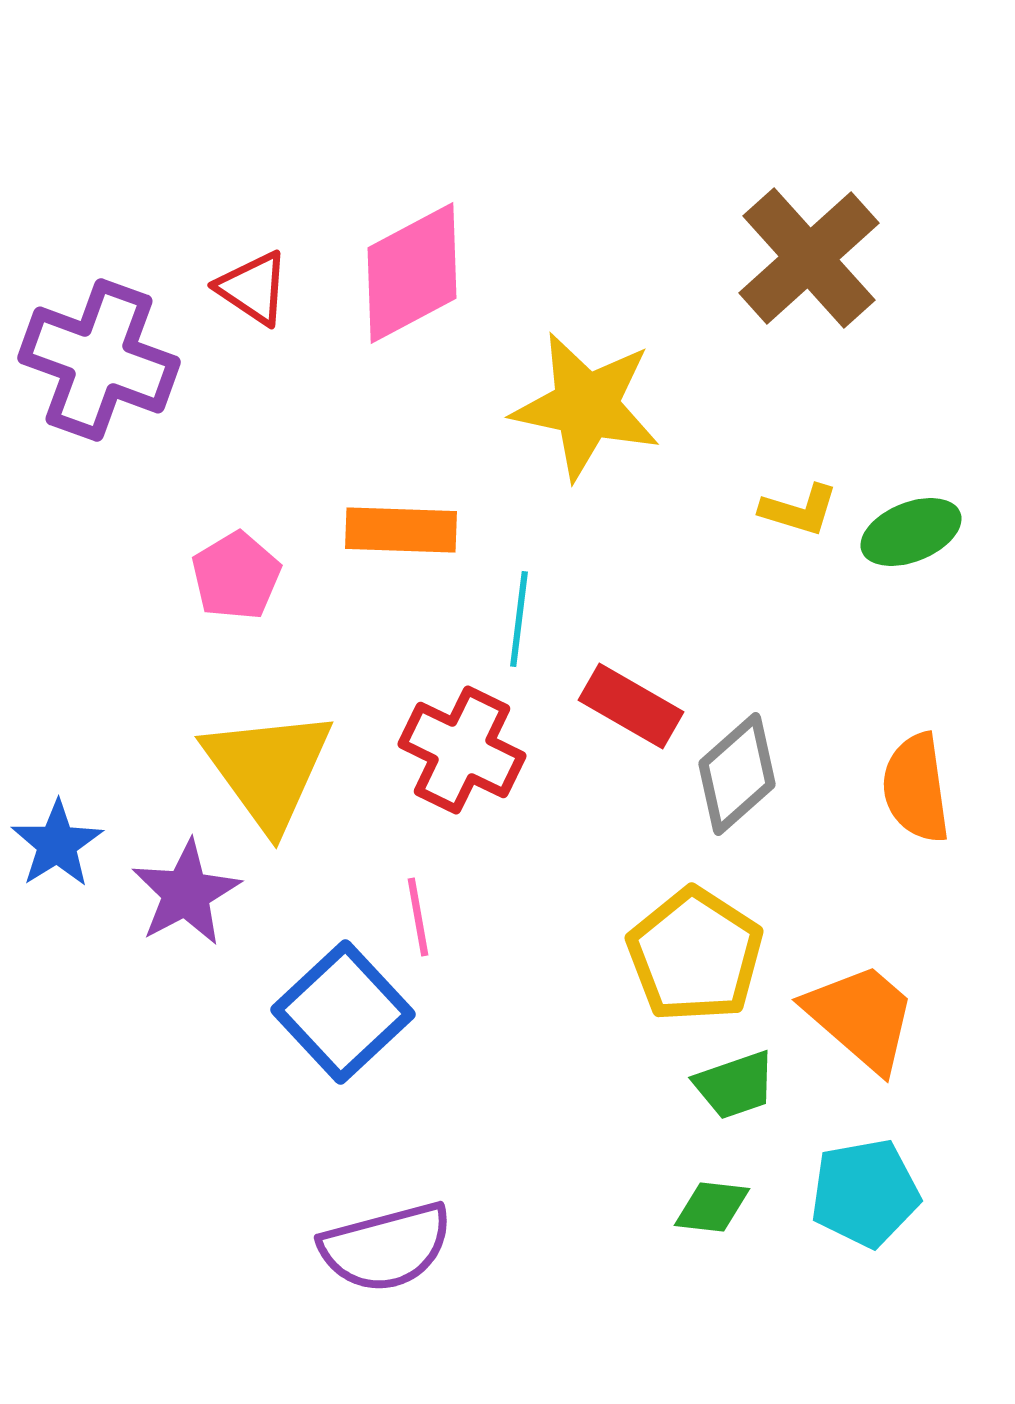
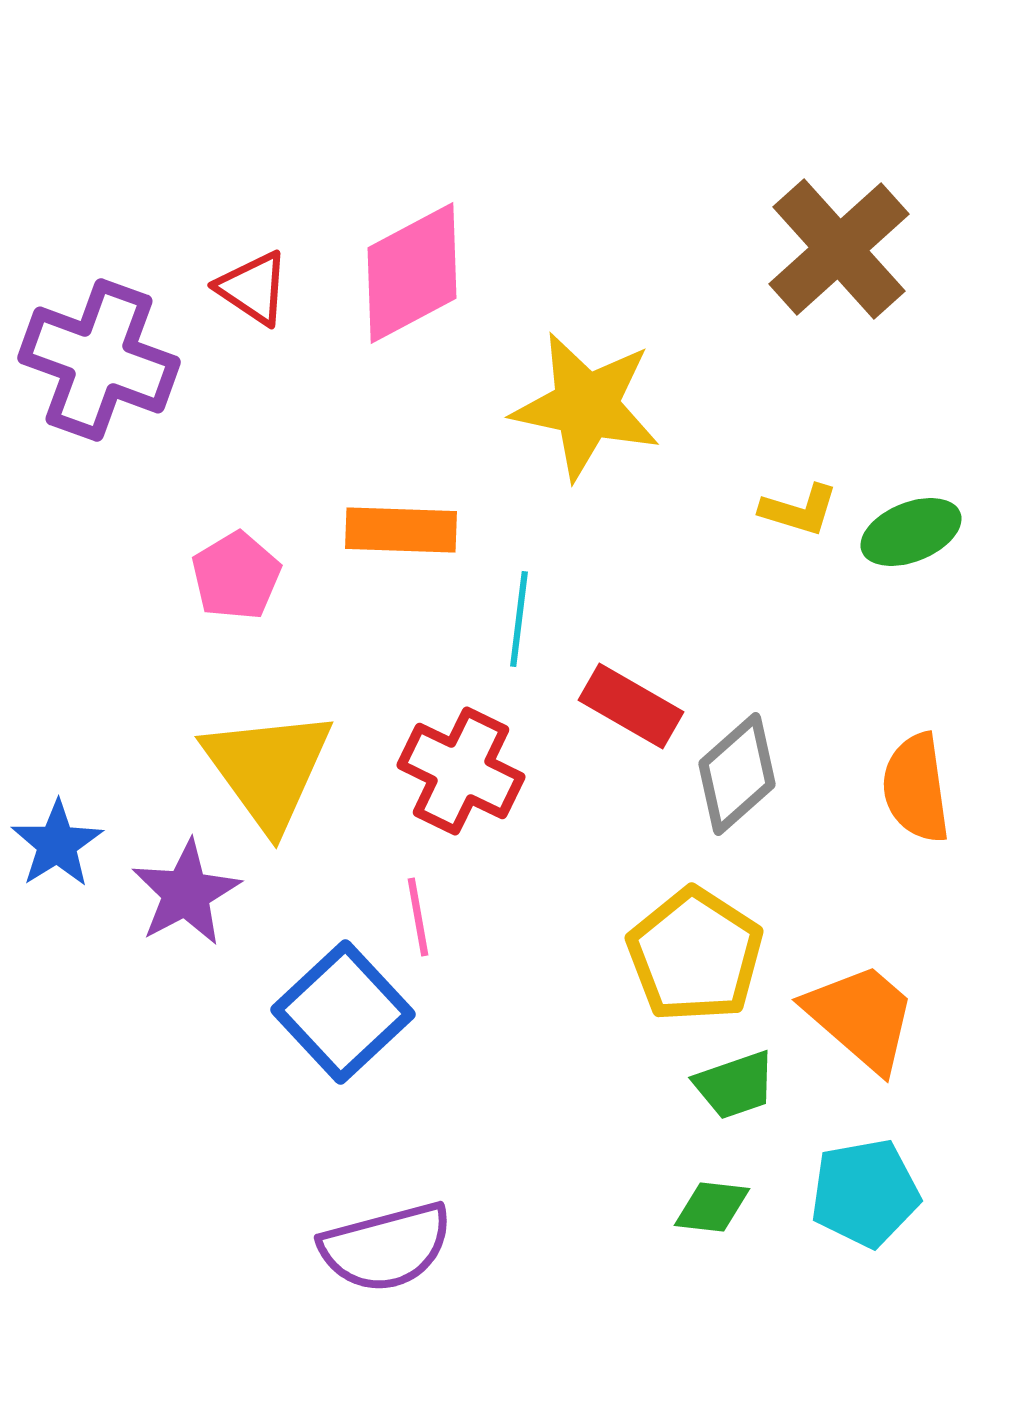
brown cross: moved 30 px right, 9 px up
red cross: moved 1 px left, 21 px down
